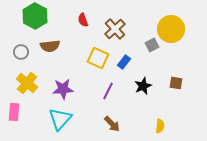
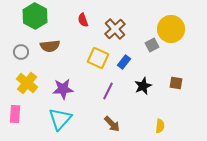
pink rectangle: moved 1 px right, 2 px down
